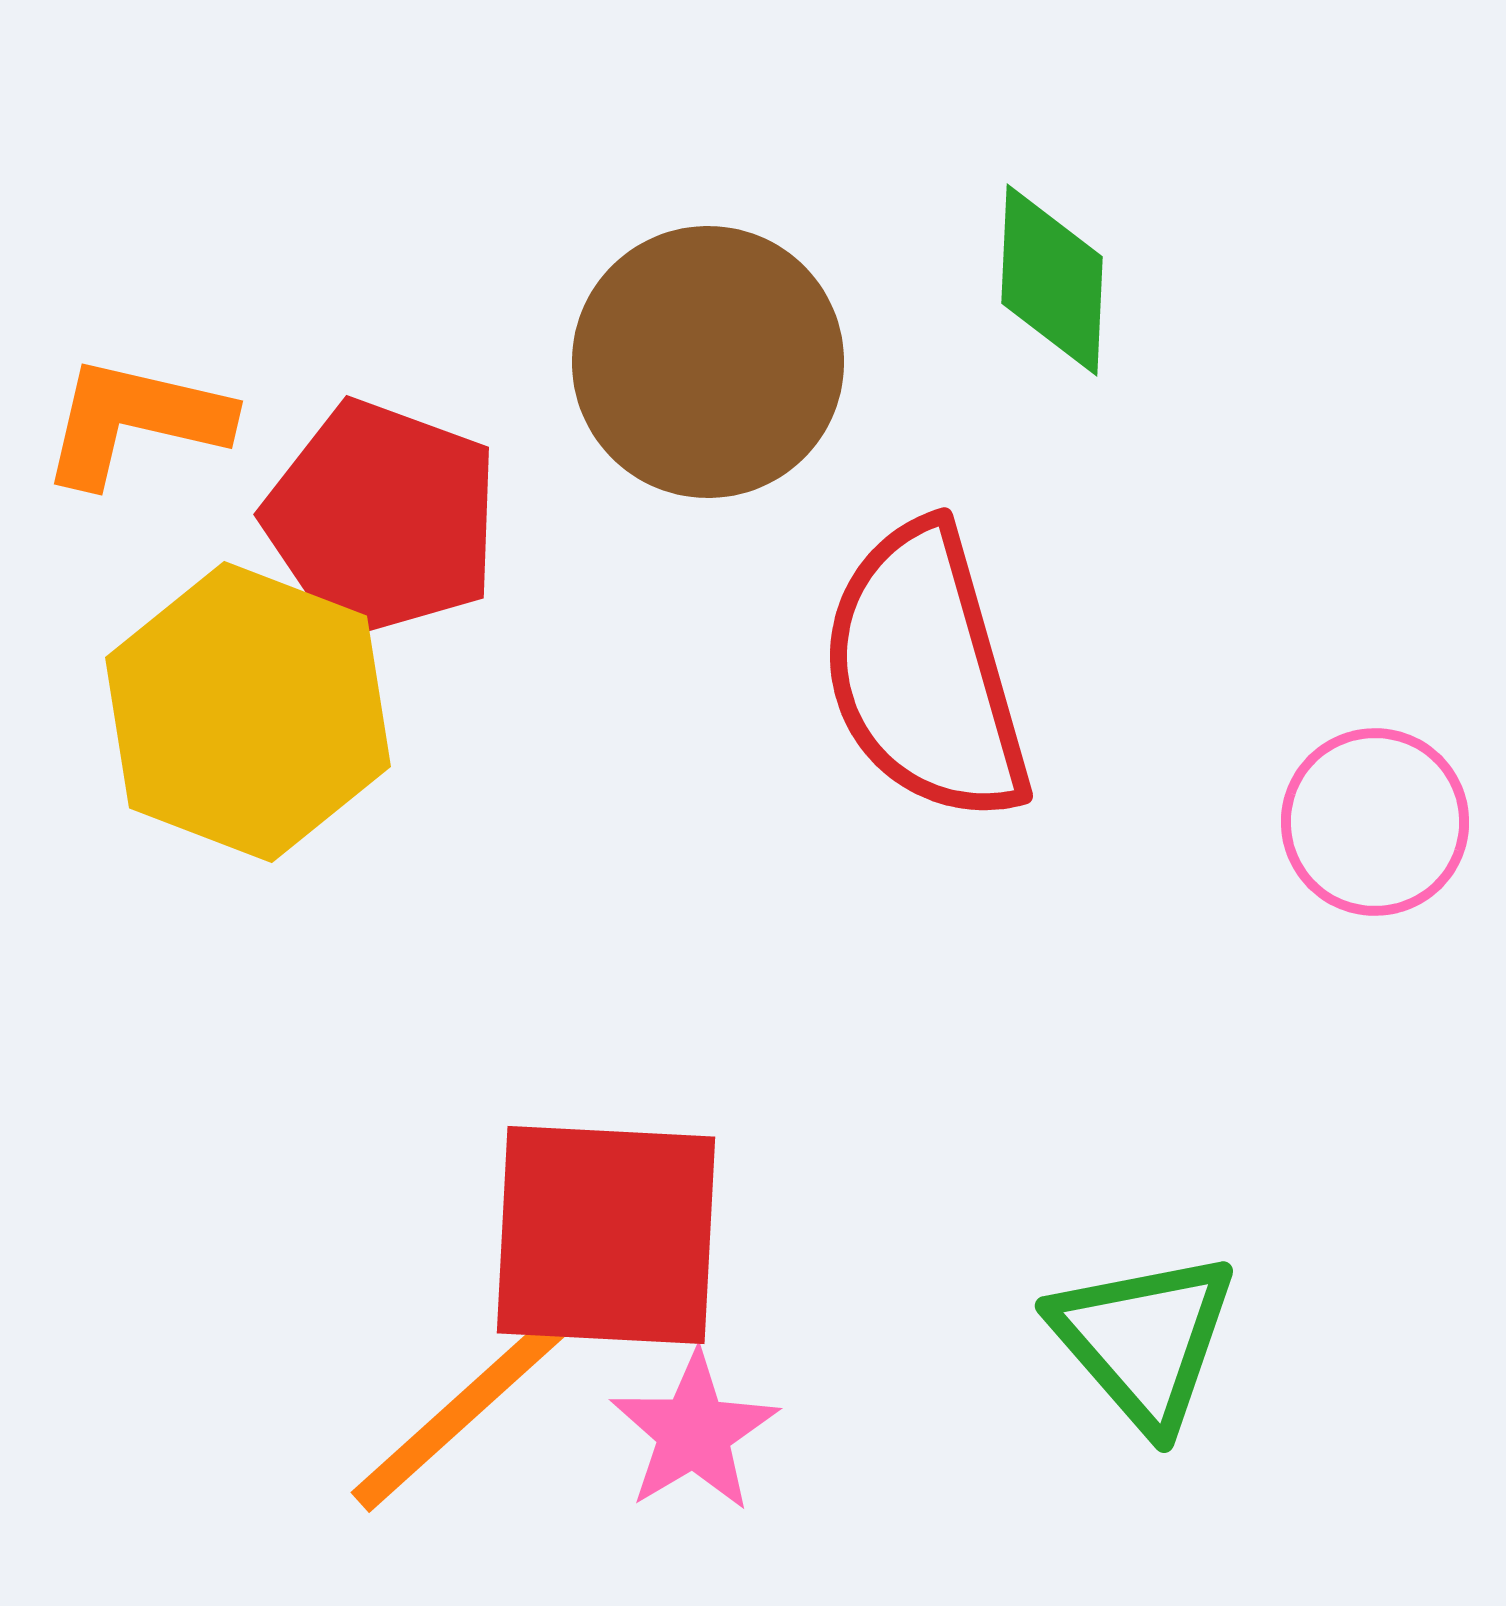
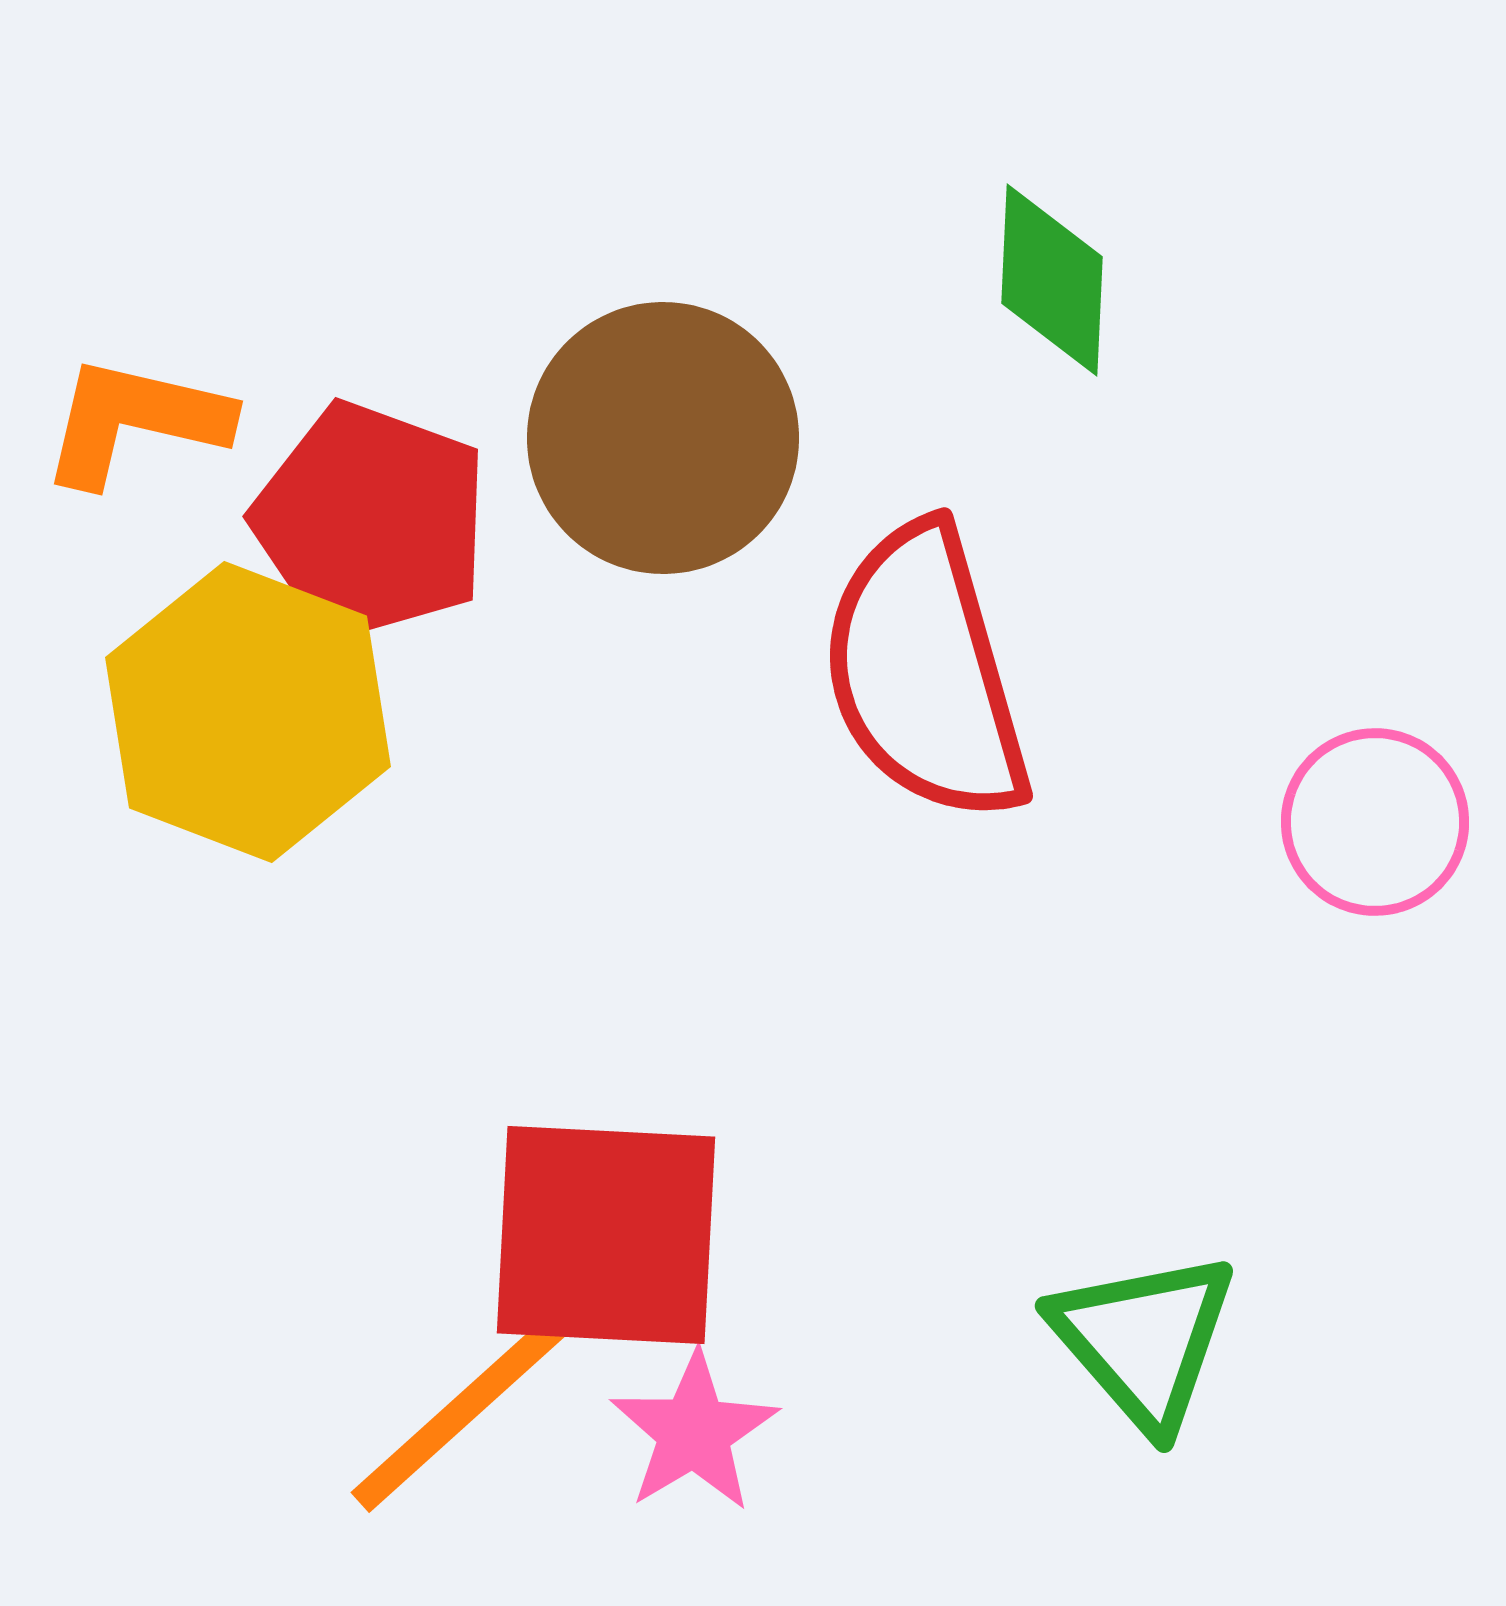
brown circle: moved 45 px left, 76 px down
red pentagon: moved 11 px left, 2 px down
